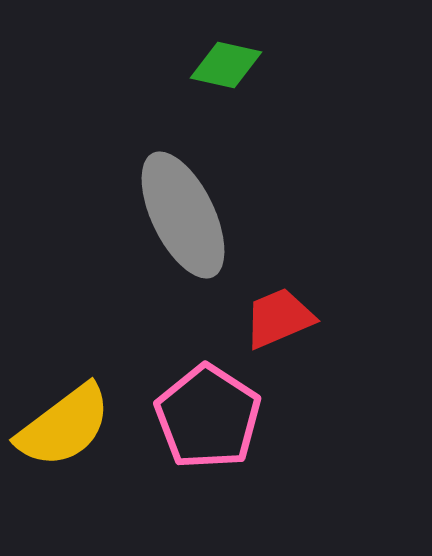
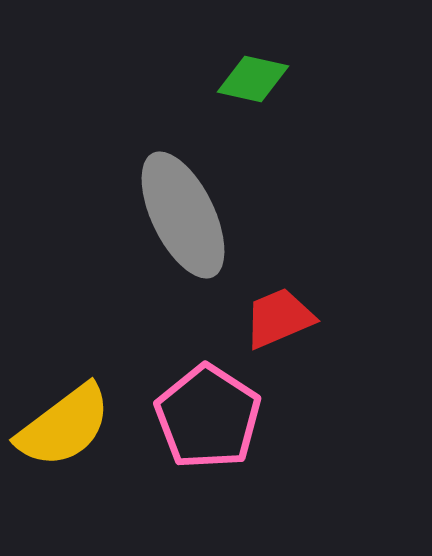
green diamond: moved 27 px right, 14 px down
